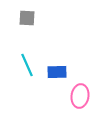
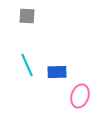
gray square: moved 2 px up
pink ellipse: rotated 10 degrees clockwise
